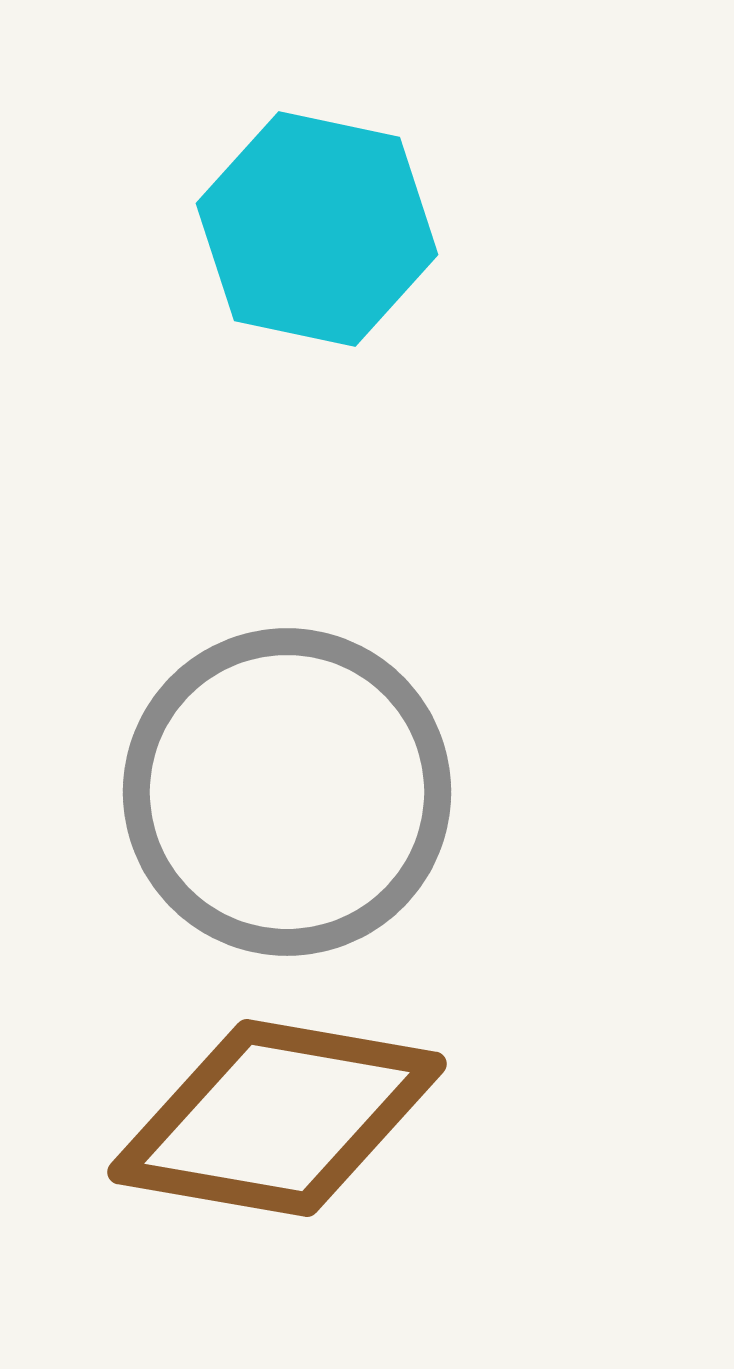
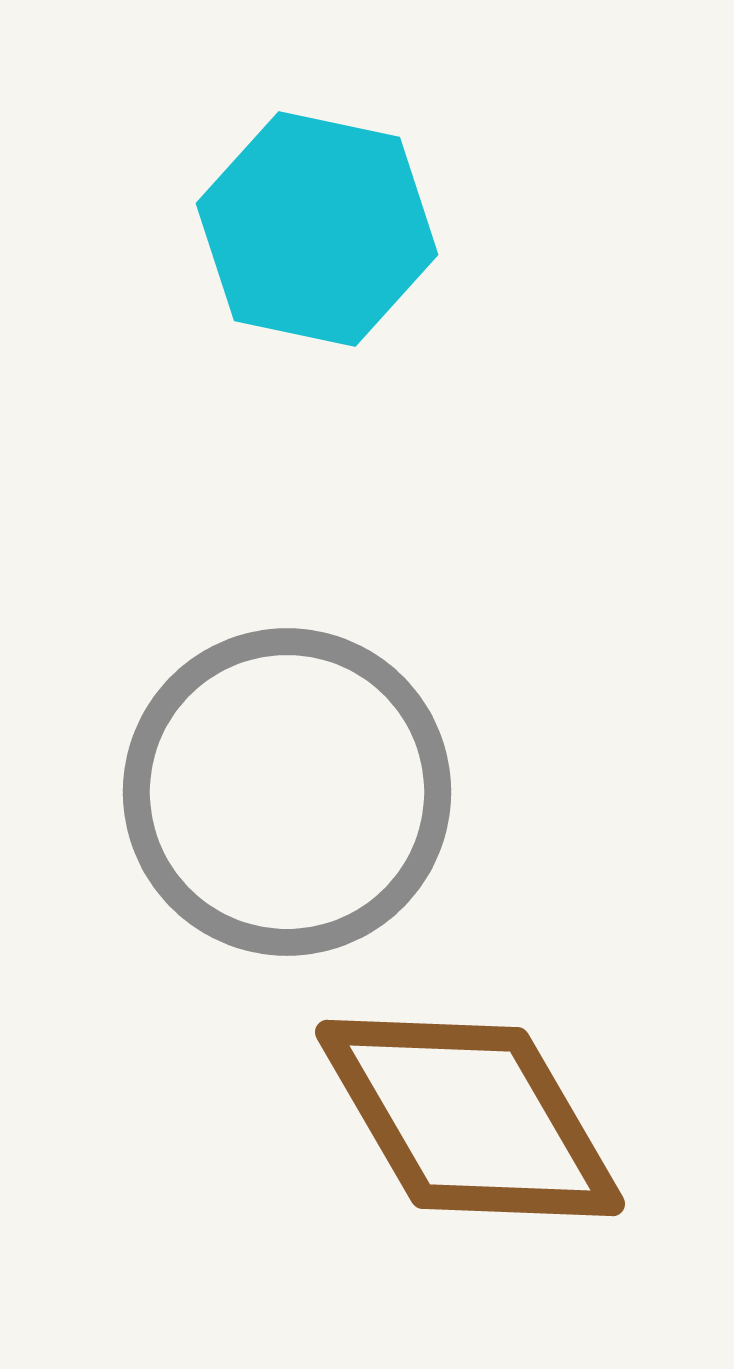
brown diamond: moved 193 px right; rotated 50 degrees clockwise
